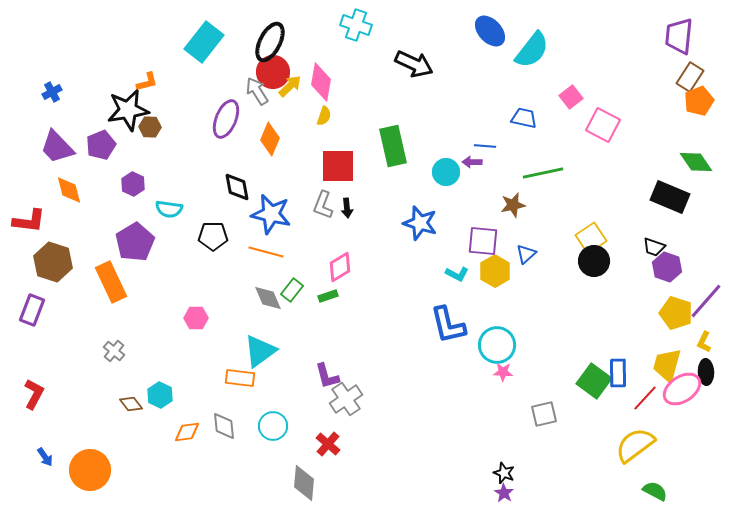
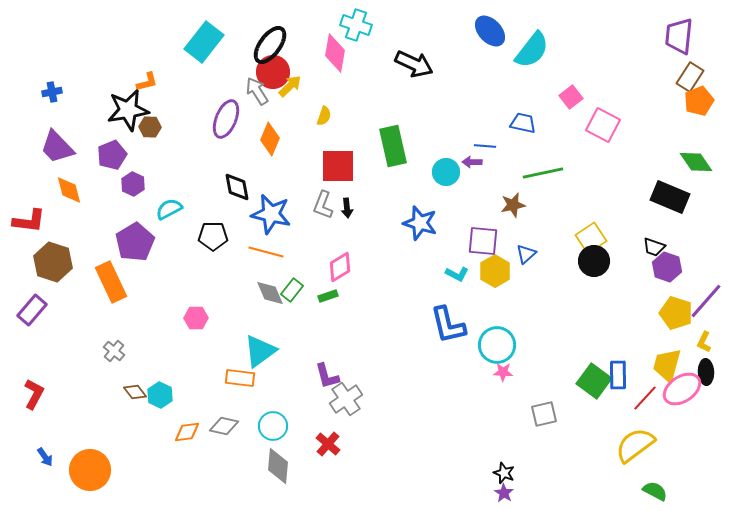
black ellipse at (270, 42): moved 3 px down; rotated 9 degrees clockwise
pink diamond at (321, 82): moved 14 px right, 29 px up
blue cross at (52, 92): rotated 18 degrees clockwise
blue trapezoid at (524, 118): moved 1 px left, 5 px down
purple pentagon at (101, 145): moved 11 px right, 10 px down
cyan semicircle at (169, 209): rotated 144 degrees clockwise
gray diamond at (268, 298): moved 2 px right, 5 px up
purple rectangle at (32, 310): rotated 20 degrees clockwise
blue rectangle at (618, 373): moved 2 px down
brown diamond at (131, 404): moved 4 px right, 12 px up
gray diamond at (224, 426): rotated 72 degrees counterclockwise
gray diamond at (304, 483): moved 26 px left, 17 px up
